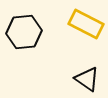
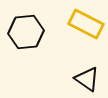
black hexagon: moved 2 px right
